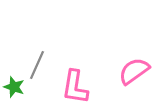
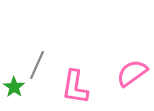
pink semicircle: moved 2 px left, 2 px down
green star: rotated 15 degrees clockwise
